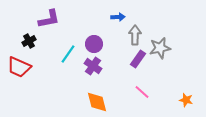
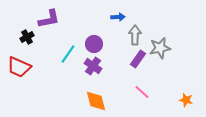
black cross: moved 2 px left, 4 px up
orange diamond: moved 1 px left, 1 px up
